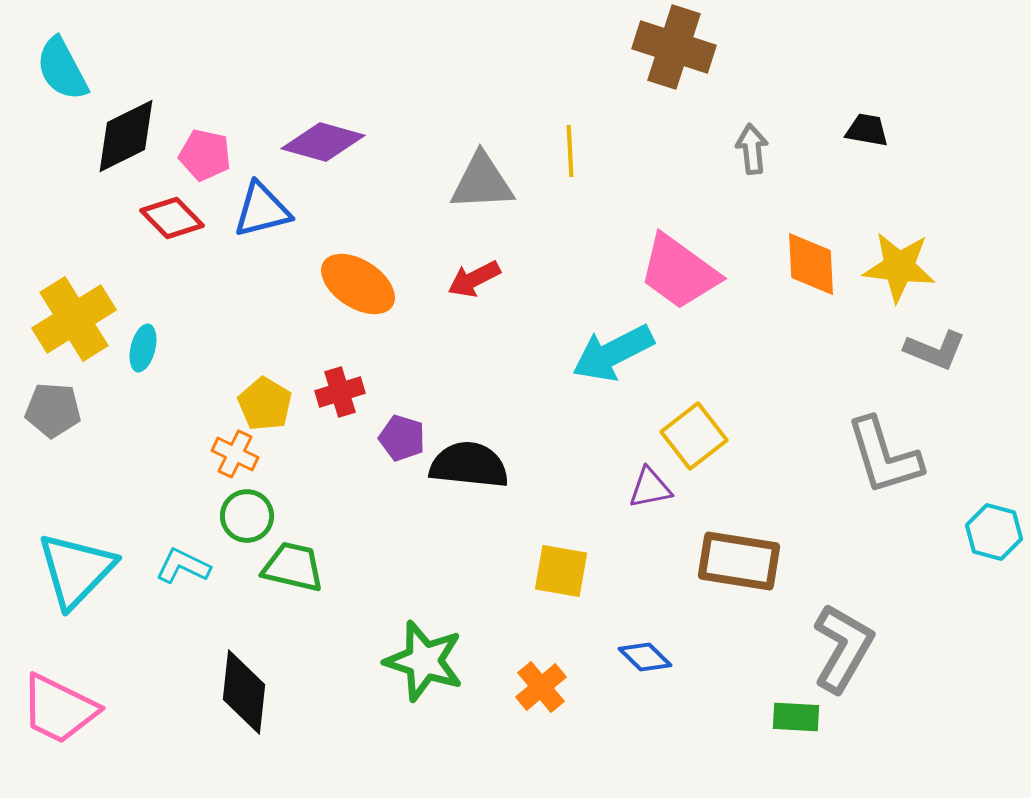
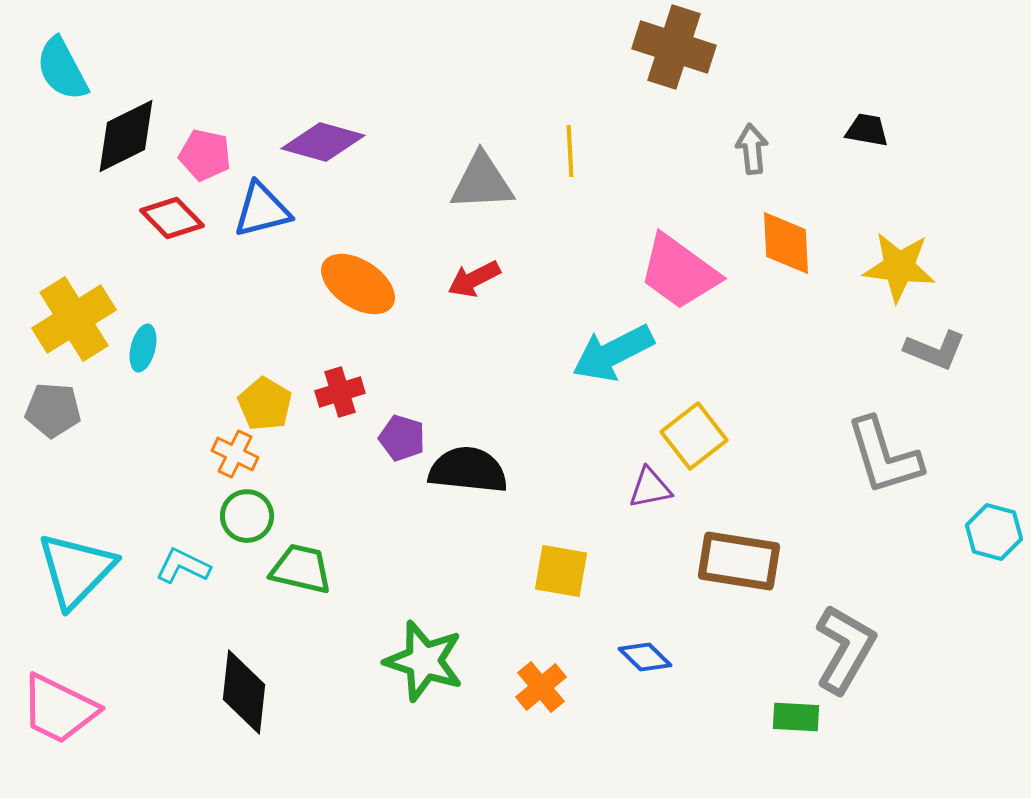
orange diamond at (811, 264): moved 25 px left, 21 px up
black semicircle at (469, 465): moved 1 px left, 5 px down
green trapezoid at (293, 567): moved 8 px right, 2 px down
gray L-shape at (843, 648): moved 2 px right, 1 px down
